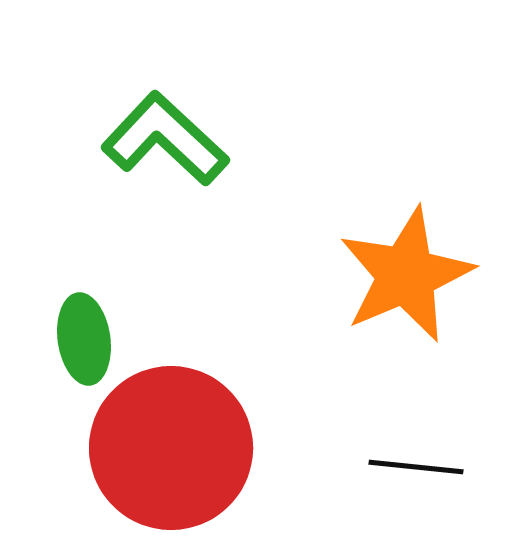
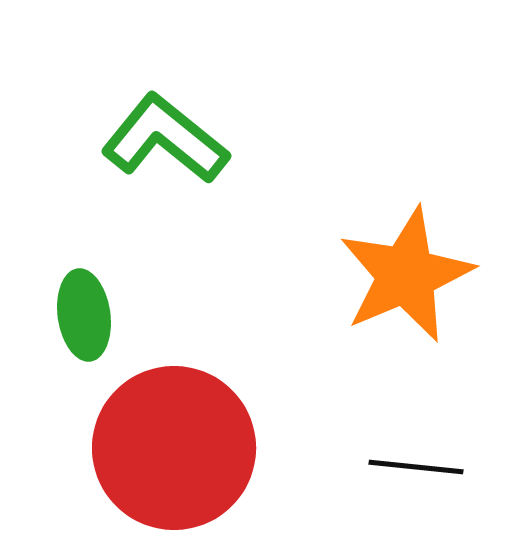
green L-shape: rotated 4 degrees counterclockwise
green ellipse: moved 24 px up
red circle: moved 3 px right
